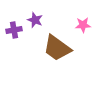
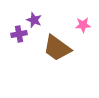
purple star: moved 1 px left
purple cross: moved 5 px right, 4 px down
